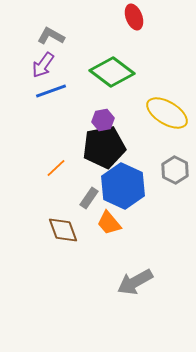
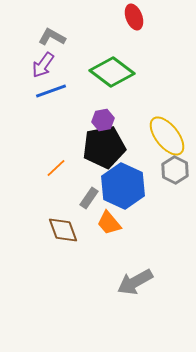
gray L-shape: moved 1 px right, 1 px down
yellow ellipse: moved 23 px down; rotated 21 degrees clockwise
